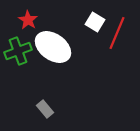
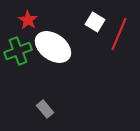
red line: moved 2 px right, 1 px down
